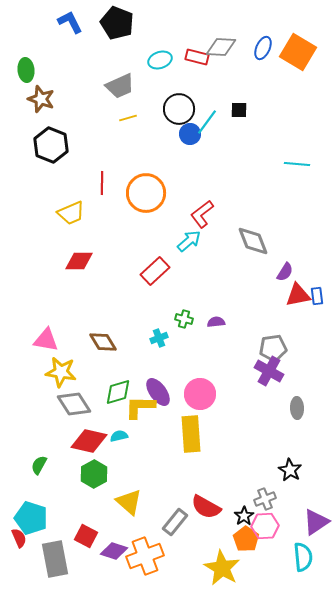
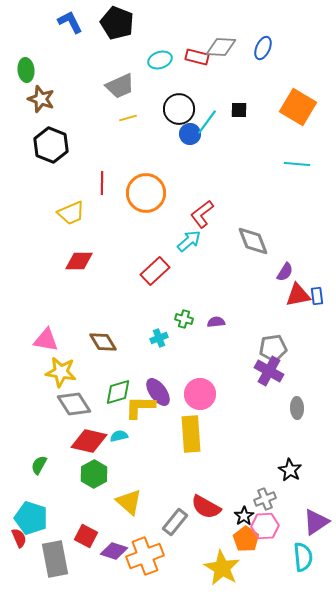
orange square at (298, 52): moved 55 px down
